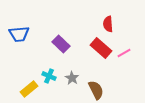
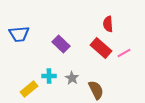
cyan cross: rotated 24 degrees counterclockwise
